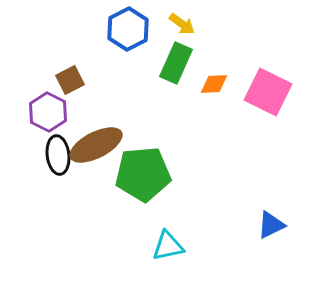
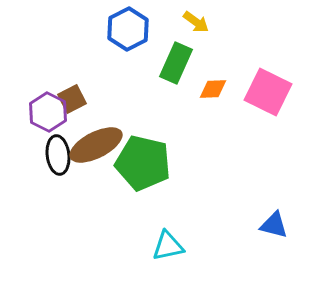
yellow arrow: moved 14 px right, 2 px up
brown square: moved 2 px right, 19 px down
orange diamond: moved 1 px left, 5 px down
green pentagon: moved 11 px up; rotated 18 degrees clockwise
blue triangle: moved 3 px right; rotated 40 degrees clockwise
